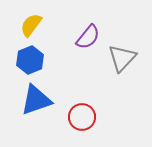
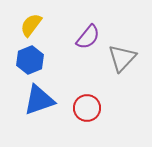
blue triangle: moved 3 px right
red circle: moved 5 px right, 9 px up
